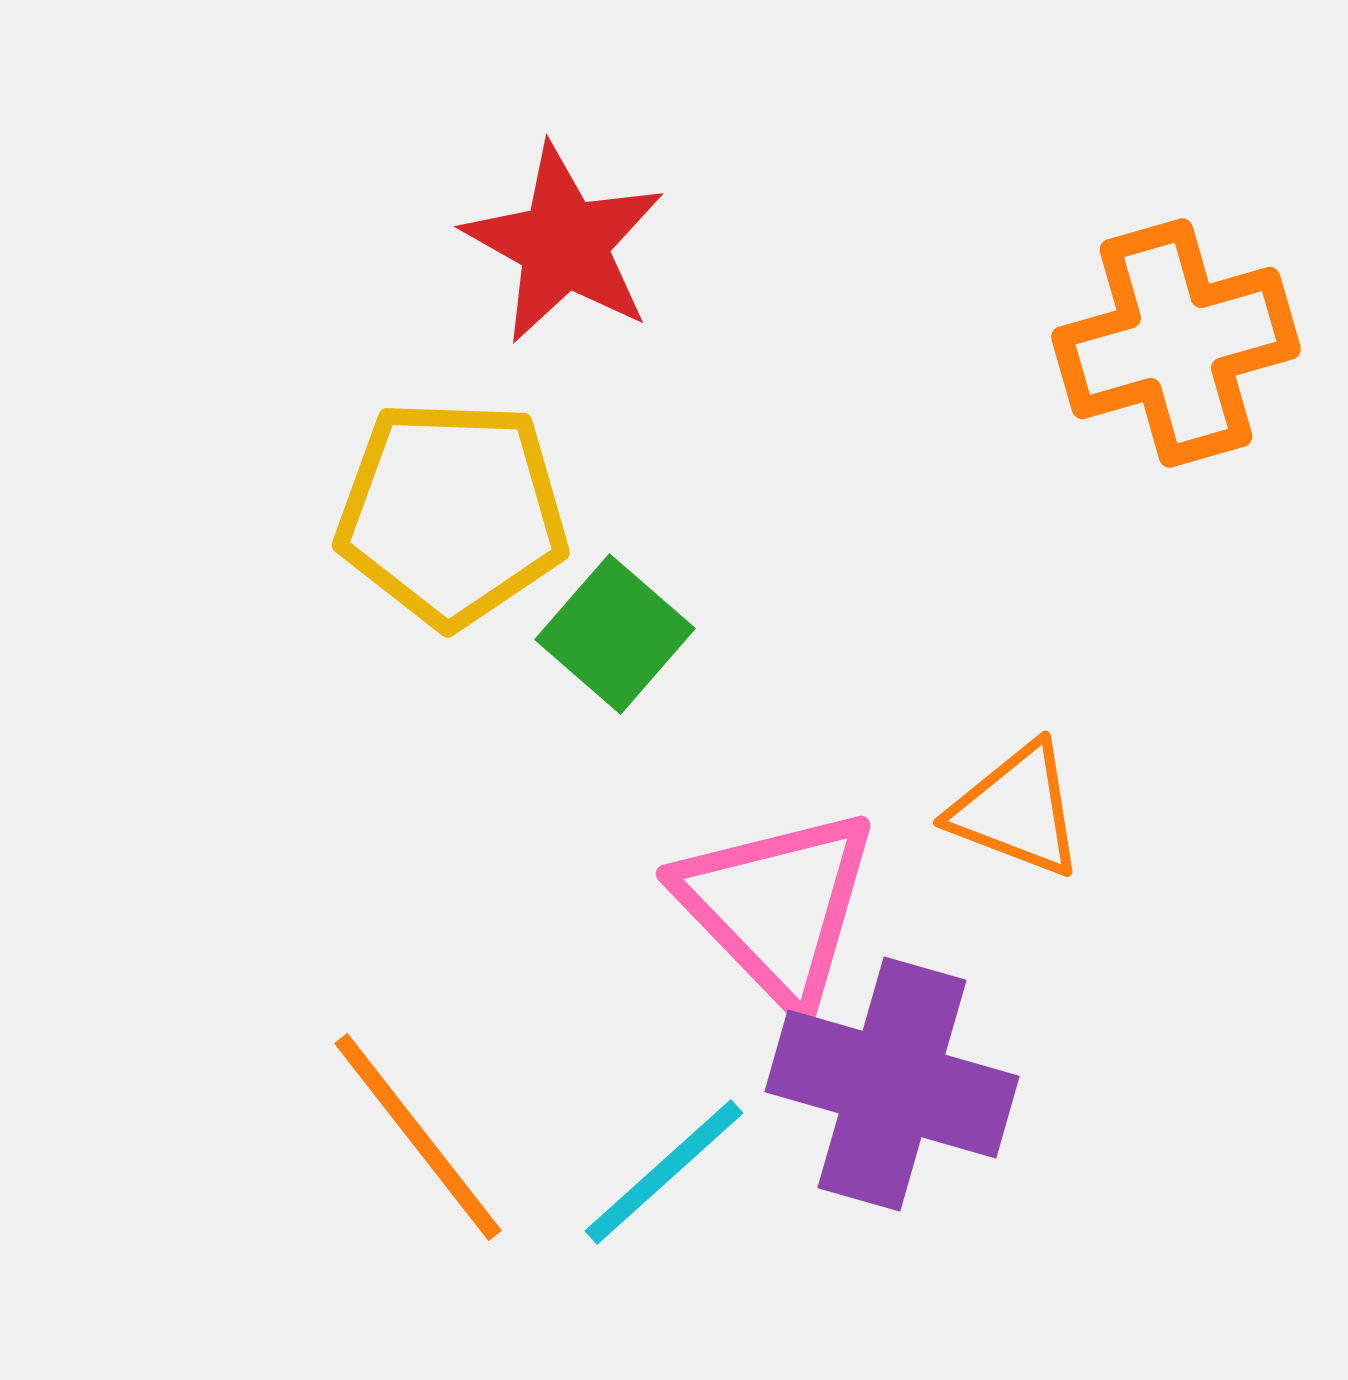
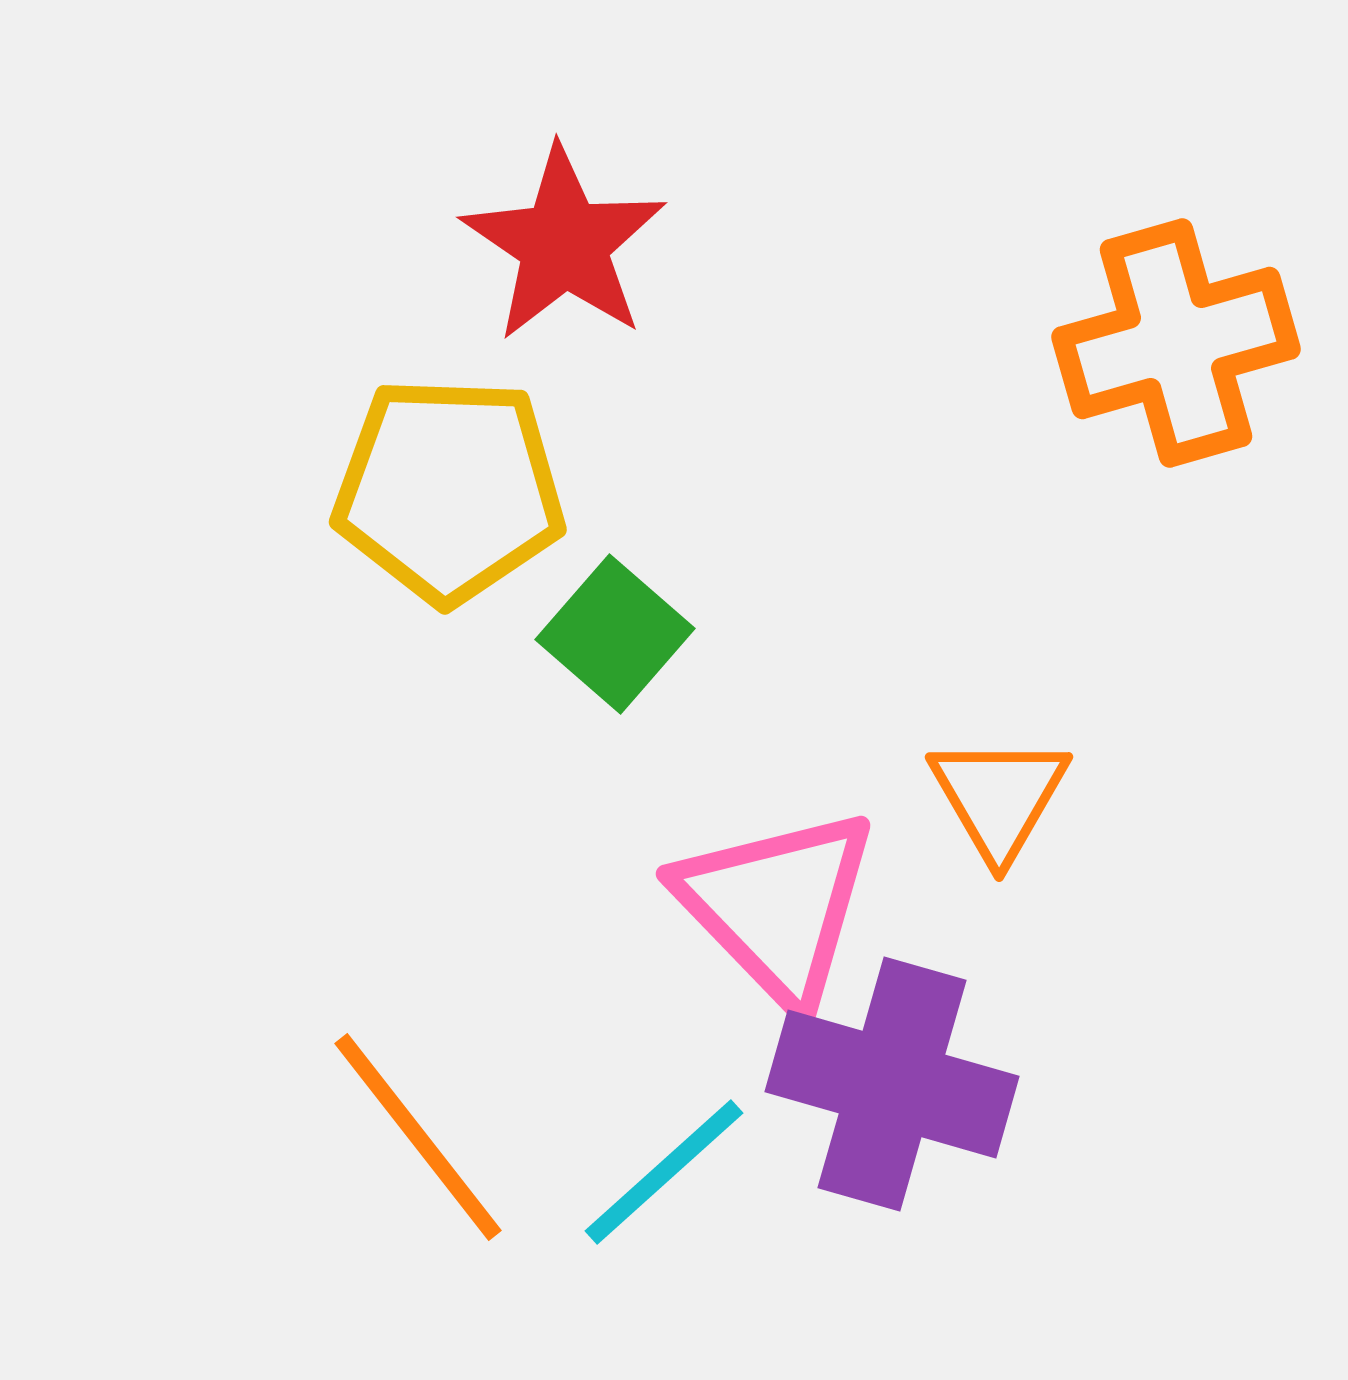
red star: rotated 5 degrees clockwise
yellow pentagon: moved 3 px left, 23 px up
orange triangle: moved 18 px left, 13 px up; rotated 39 degrees clockwise
